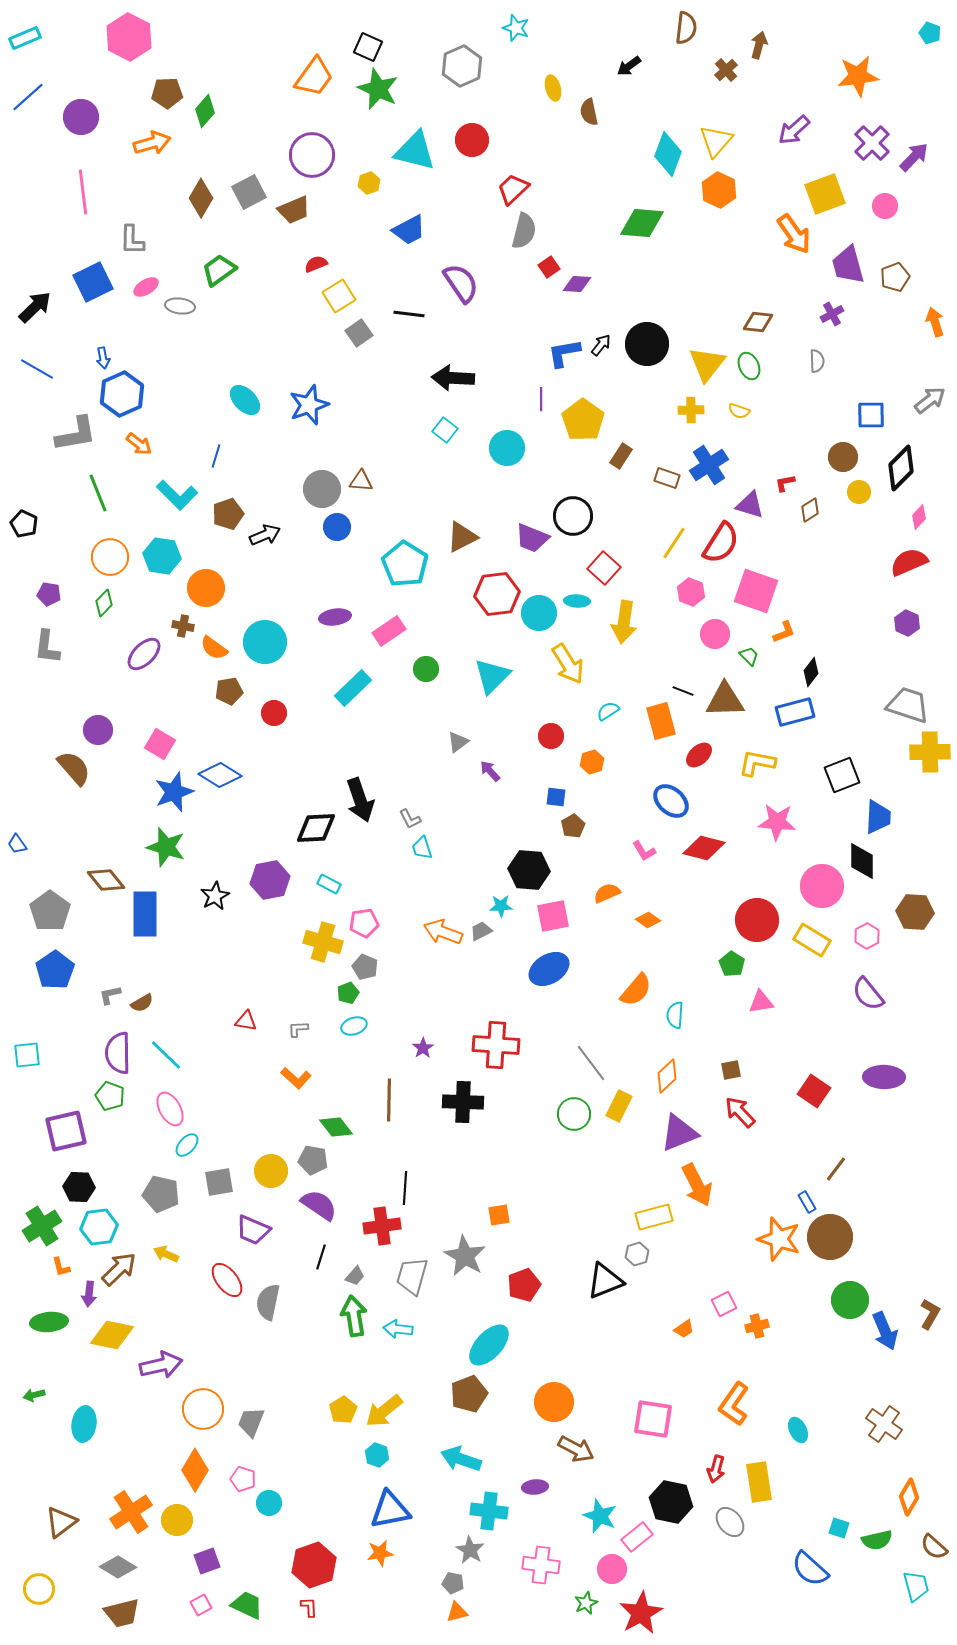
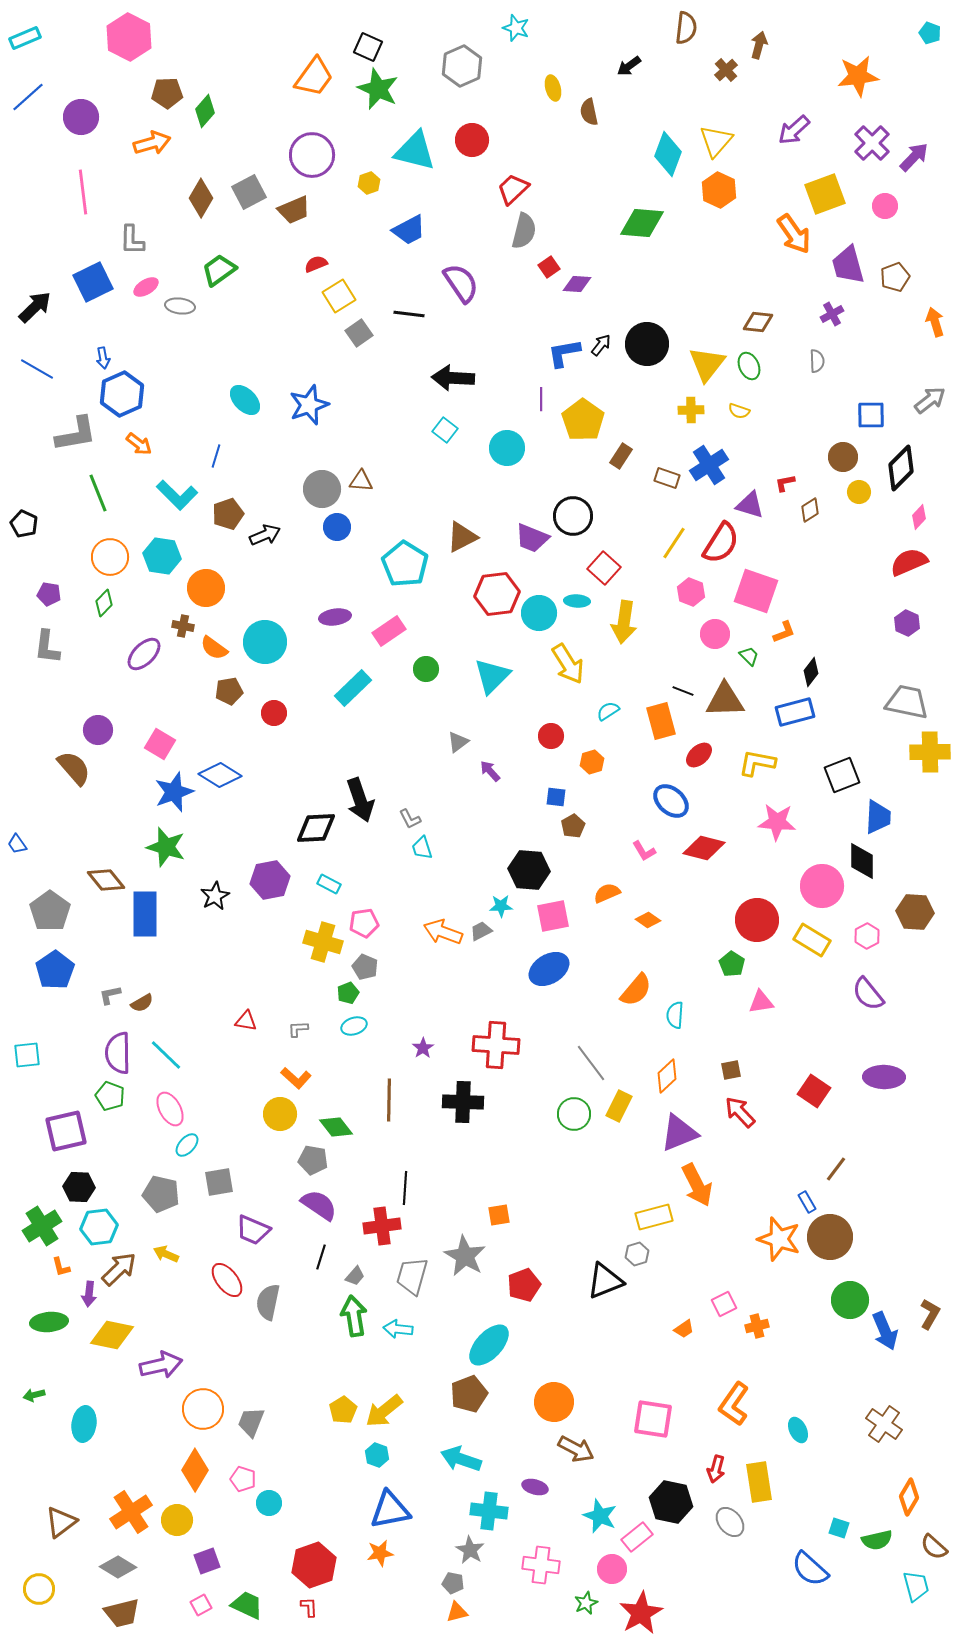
gray trapezoid at (908, 705): moved 1 px left, 3 px up; rotated 6 degrees counterclockwise
yellow circle at (271, 1171): moved 9 px right, 57 px up
purple ellipse at (535, 1487): rotated 20 degrees clockwise
